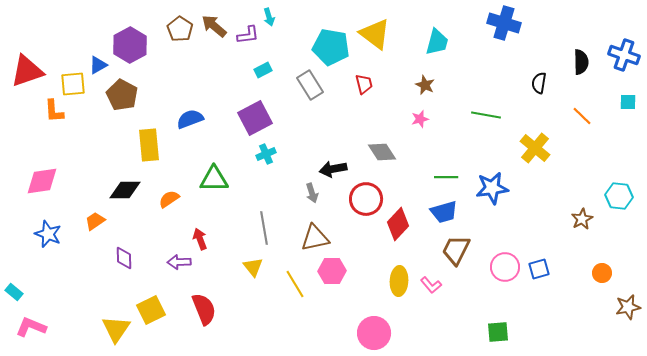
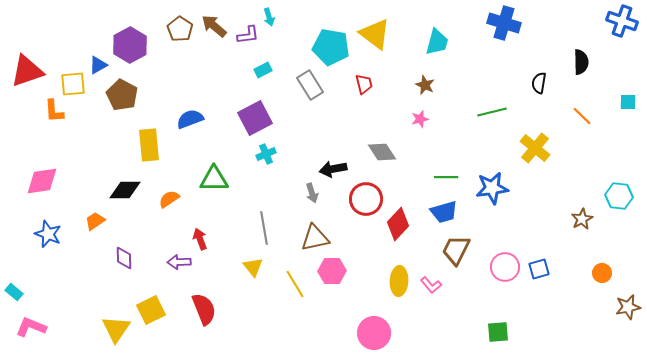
blue cross at (624, 55): moved 2 px left, 34 px up
green line at (486, 115): moved 6 px right, 3 px up; rotated 24 degrees counterclockwise
